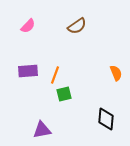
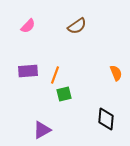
purple triangle: rotated 18 degrees counterclockwise
